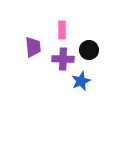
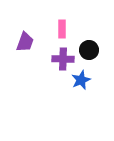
pink rectangle: moved 1 px up
purple trapezoid: moved 8 px left, 5 px up; rotated 25 degrees clockwise
blue star: moved 1 px up
